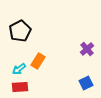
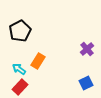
cyan arrow: rotated 72 degrees clockwise
red rectangle: rotated 42 degrees counterclockwise
